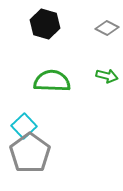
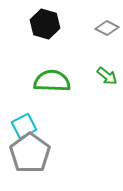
green arrow: rotated 25 degrees clockwise
cyan square: rotated 15 degrees clockwise
